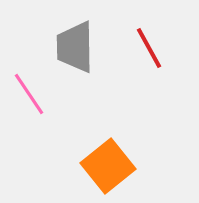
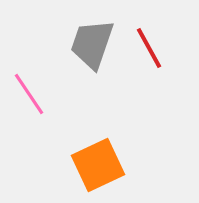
gray trapezoid: moved 17 px right, 3 px up; rotated 20 degrees clockwise
orange square: moved 10 px left, 1 px up; rotated 14 degrees clockwise
